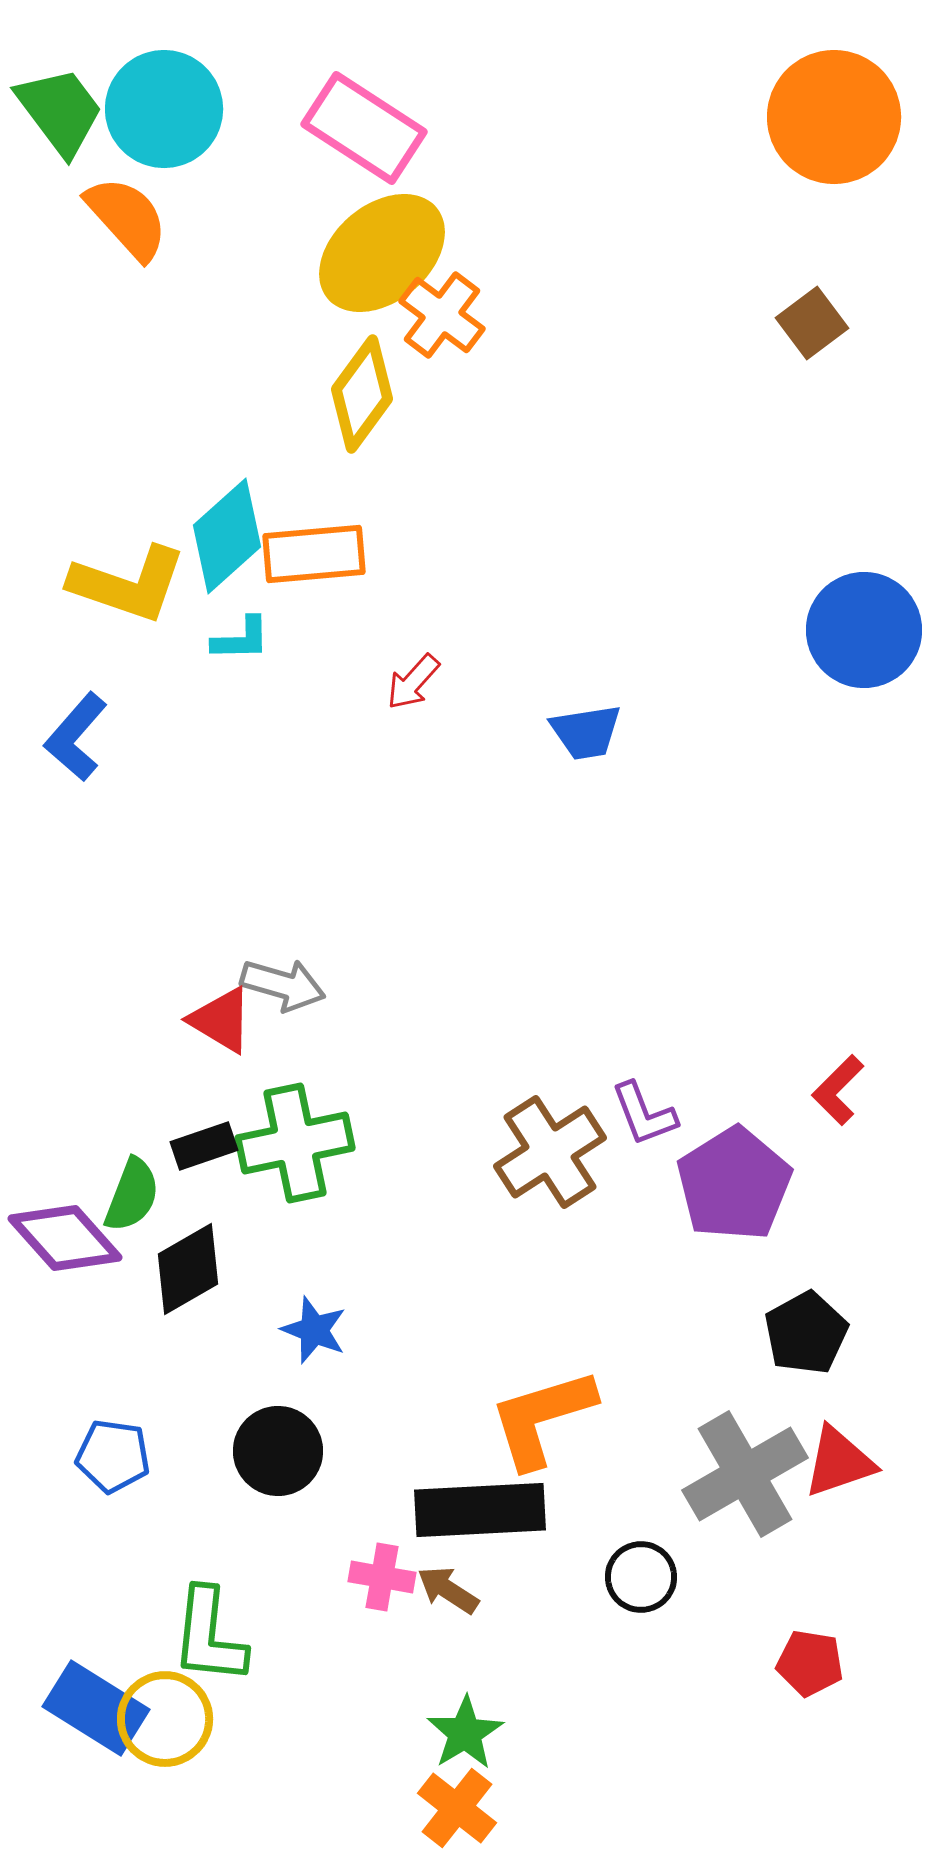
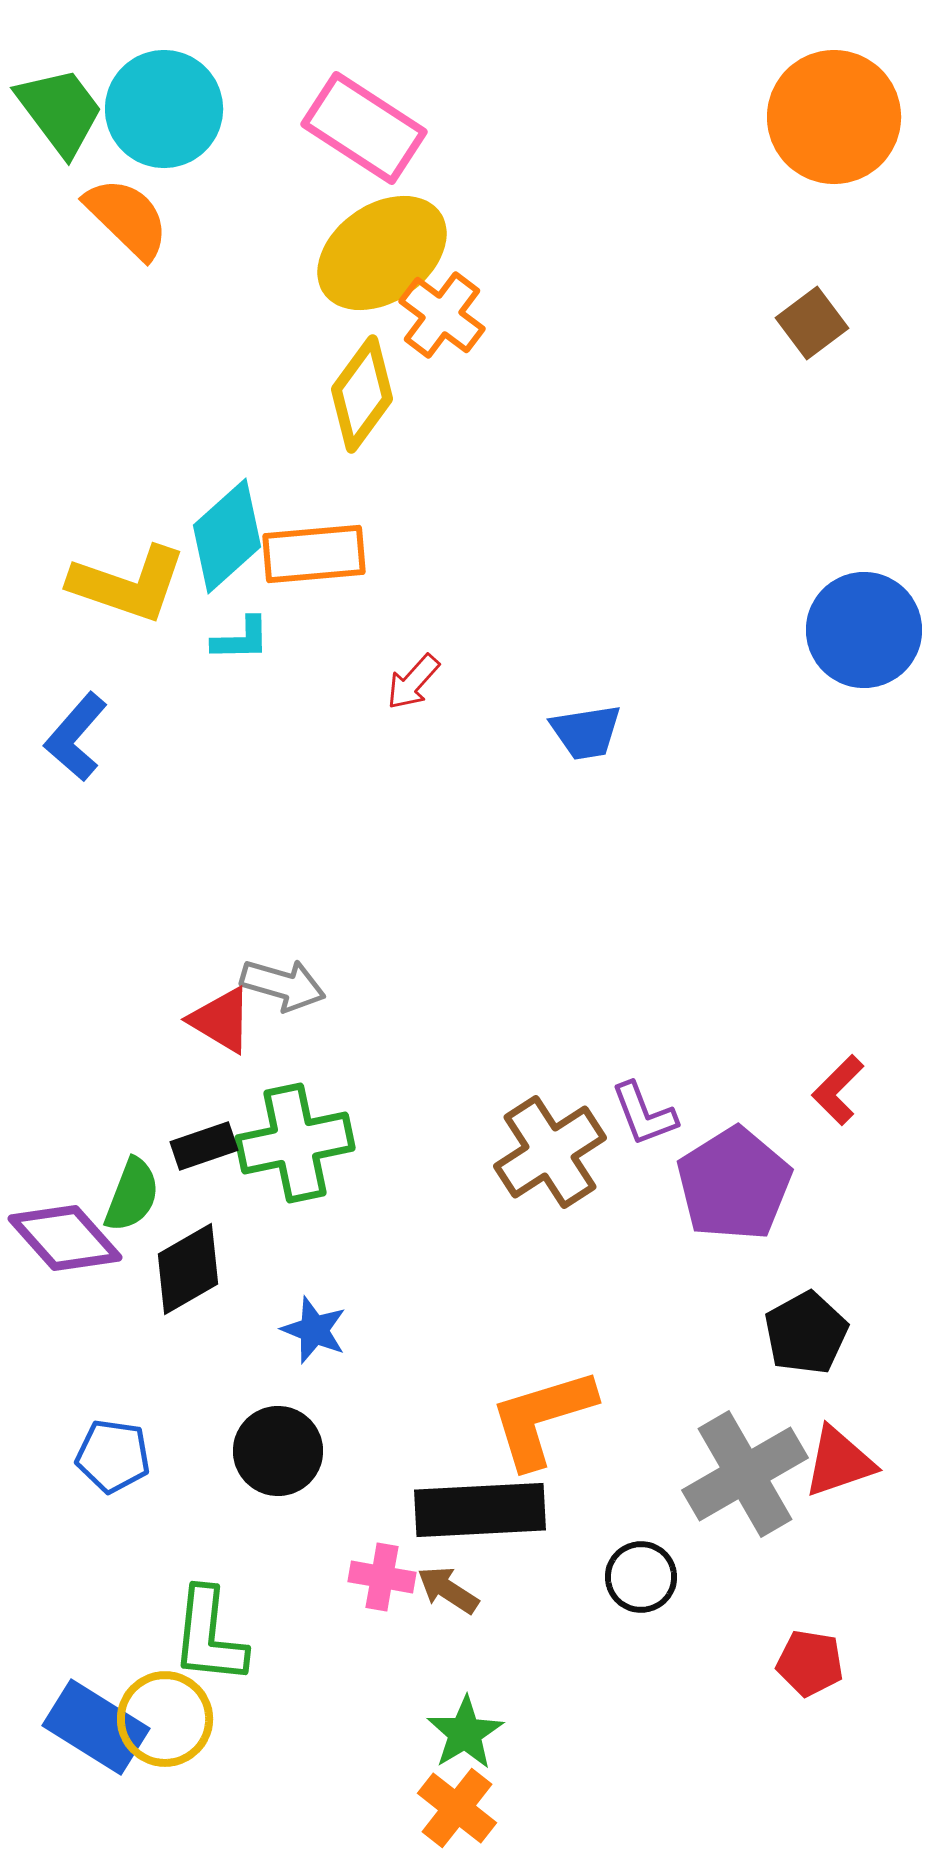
orange semicircle at (127, 218): rotated 4 degrees counterclockwise
yellow ellipse at (382, 253): rotated 5 degrees clockwise
blue rectangle at (96, 1708): moved 19 px down
